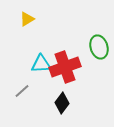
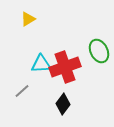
yellow triangle: moved 1 px right
green ellipse: moved 4 px down; rotated 10 degrees counterclockwise
black diamond: moved 1 px right, 1 px down
